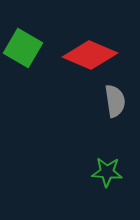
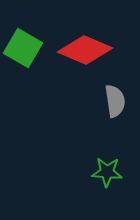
red diamond: moved 5 px left, 5 px up
